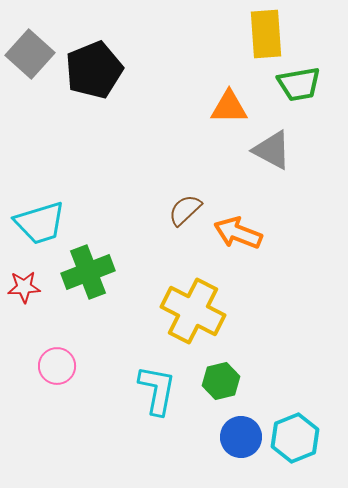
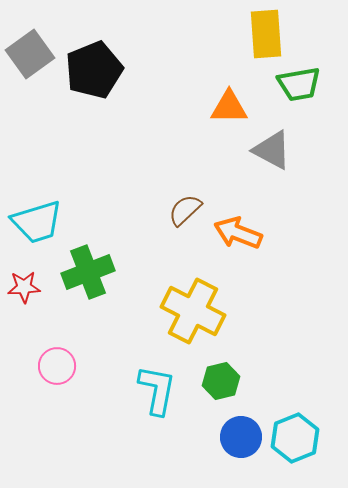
gray square: rotated 12 degrees clockwise
cyan trapezoid: moved 3 px left, 1 px up
